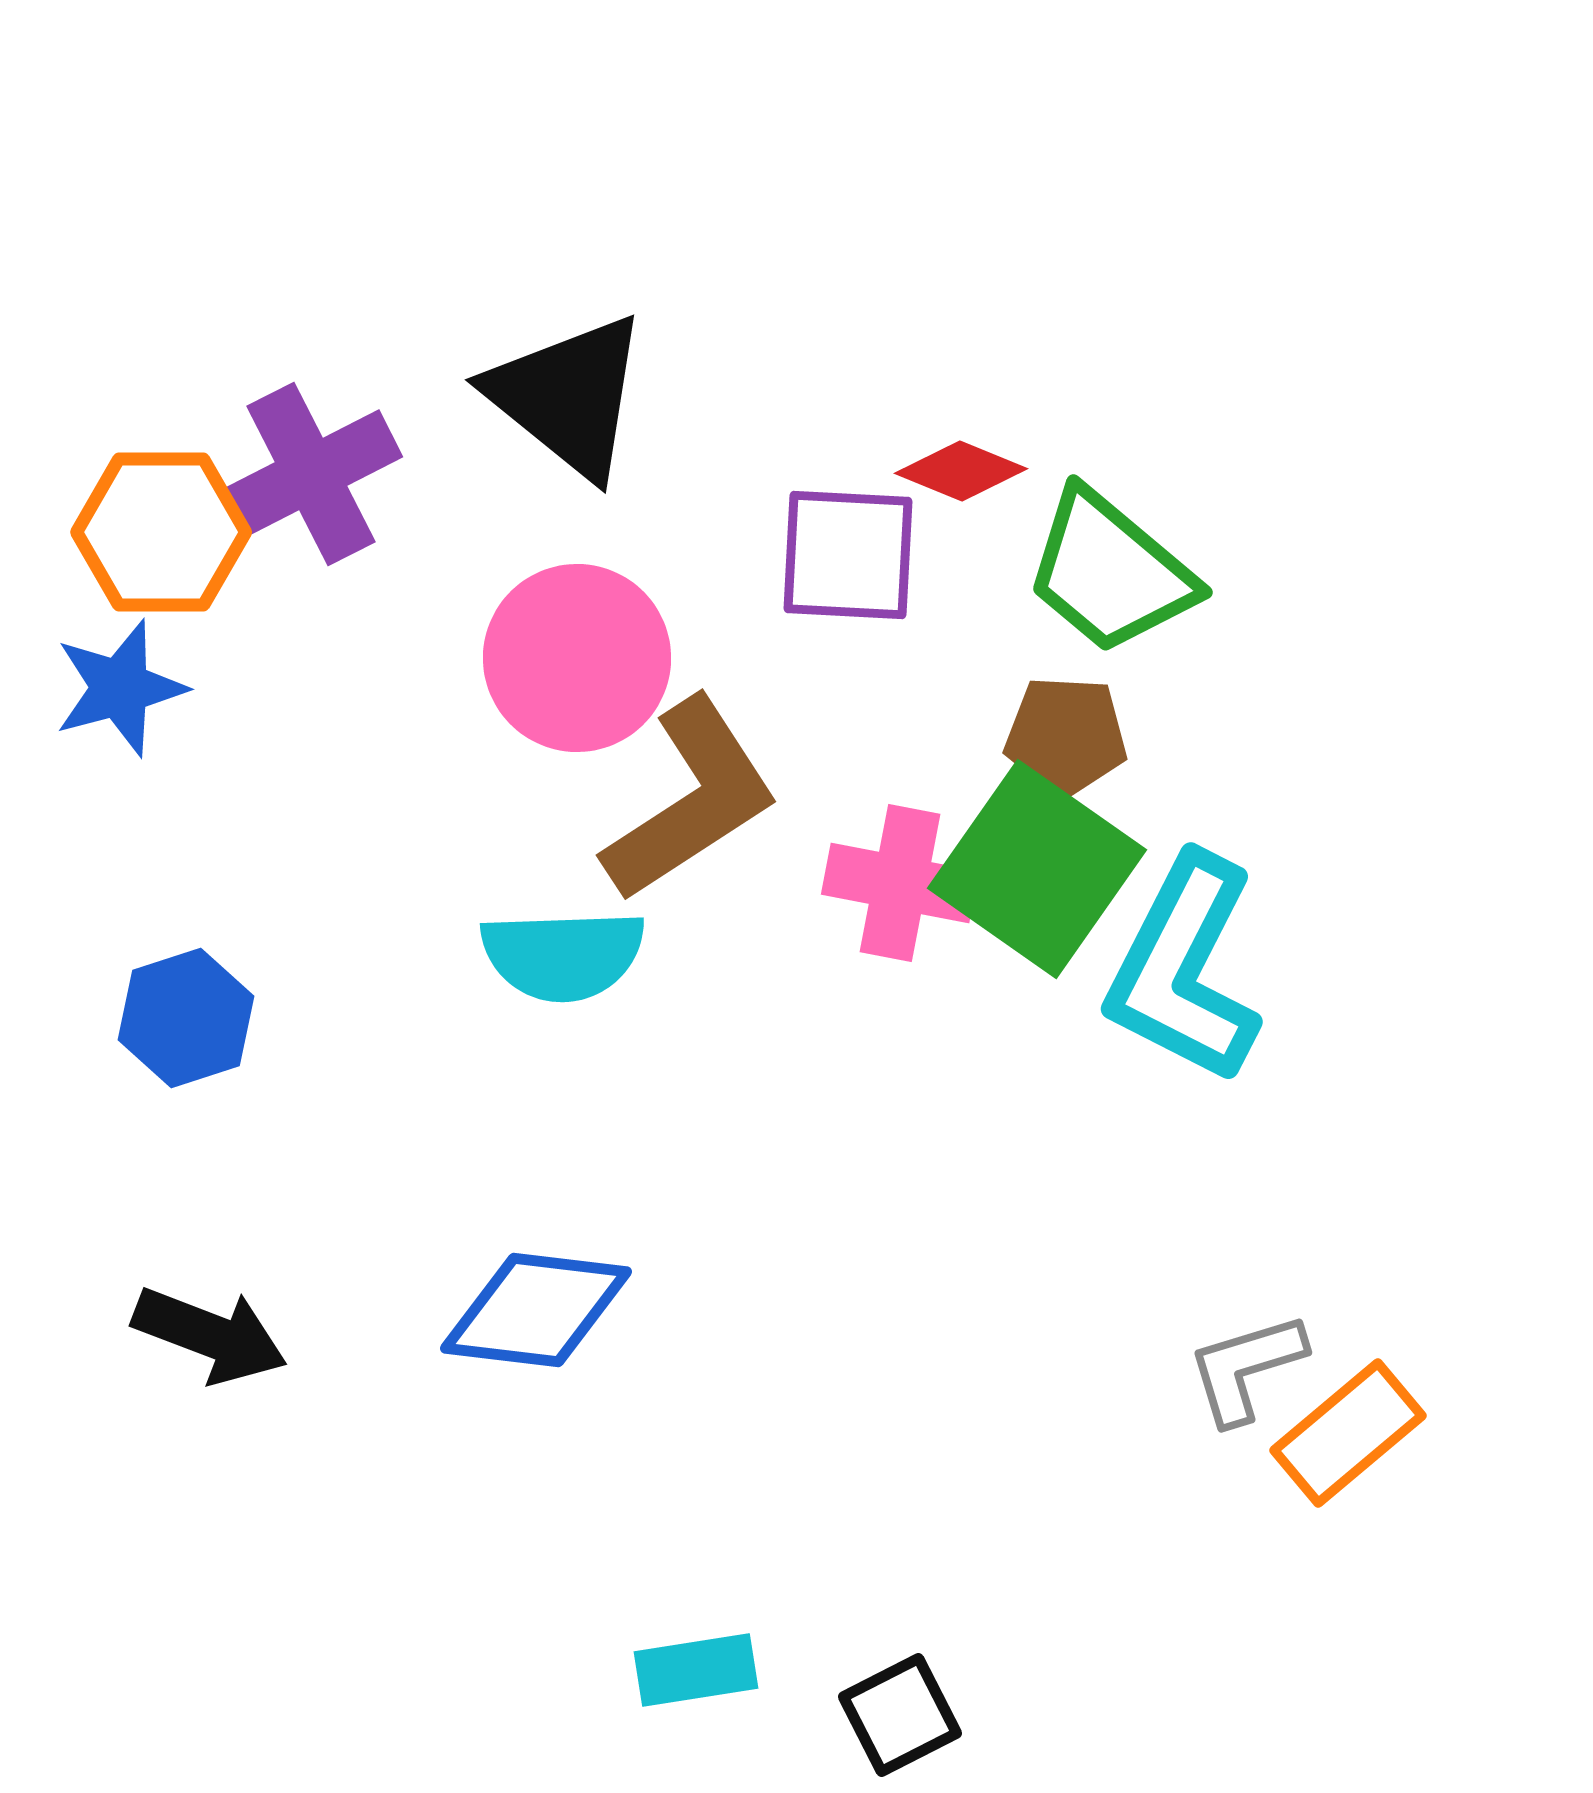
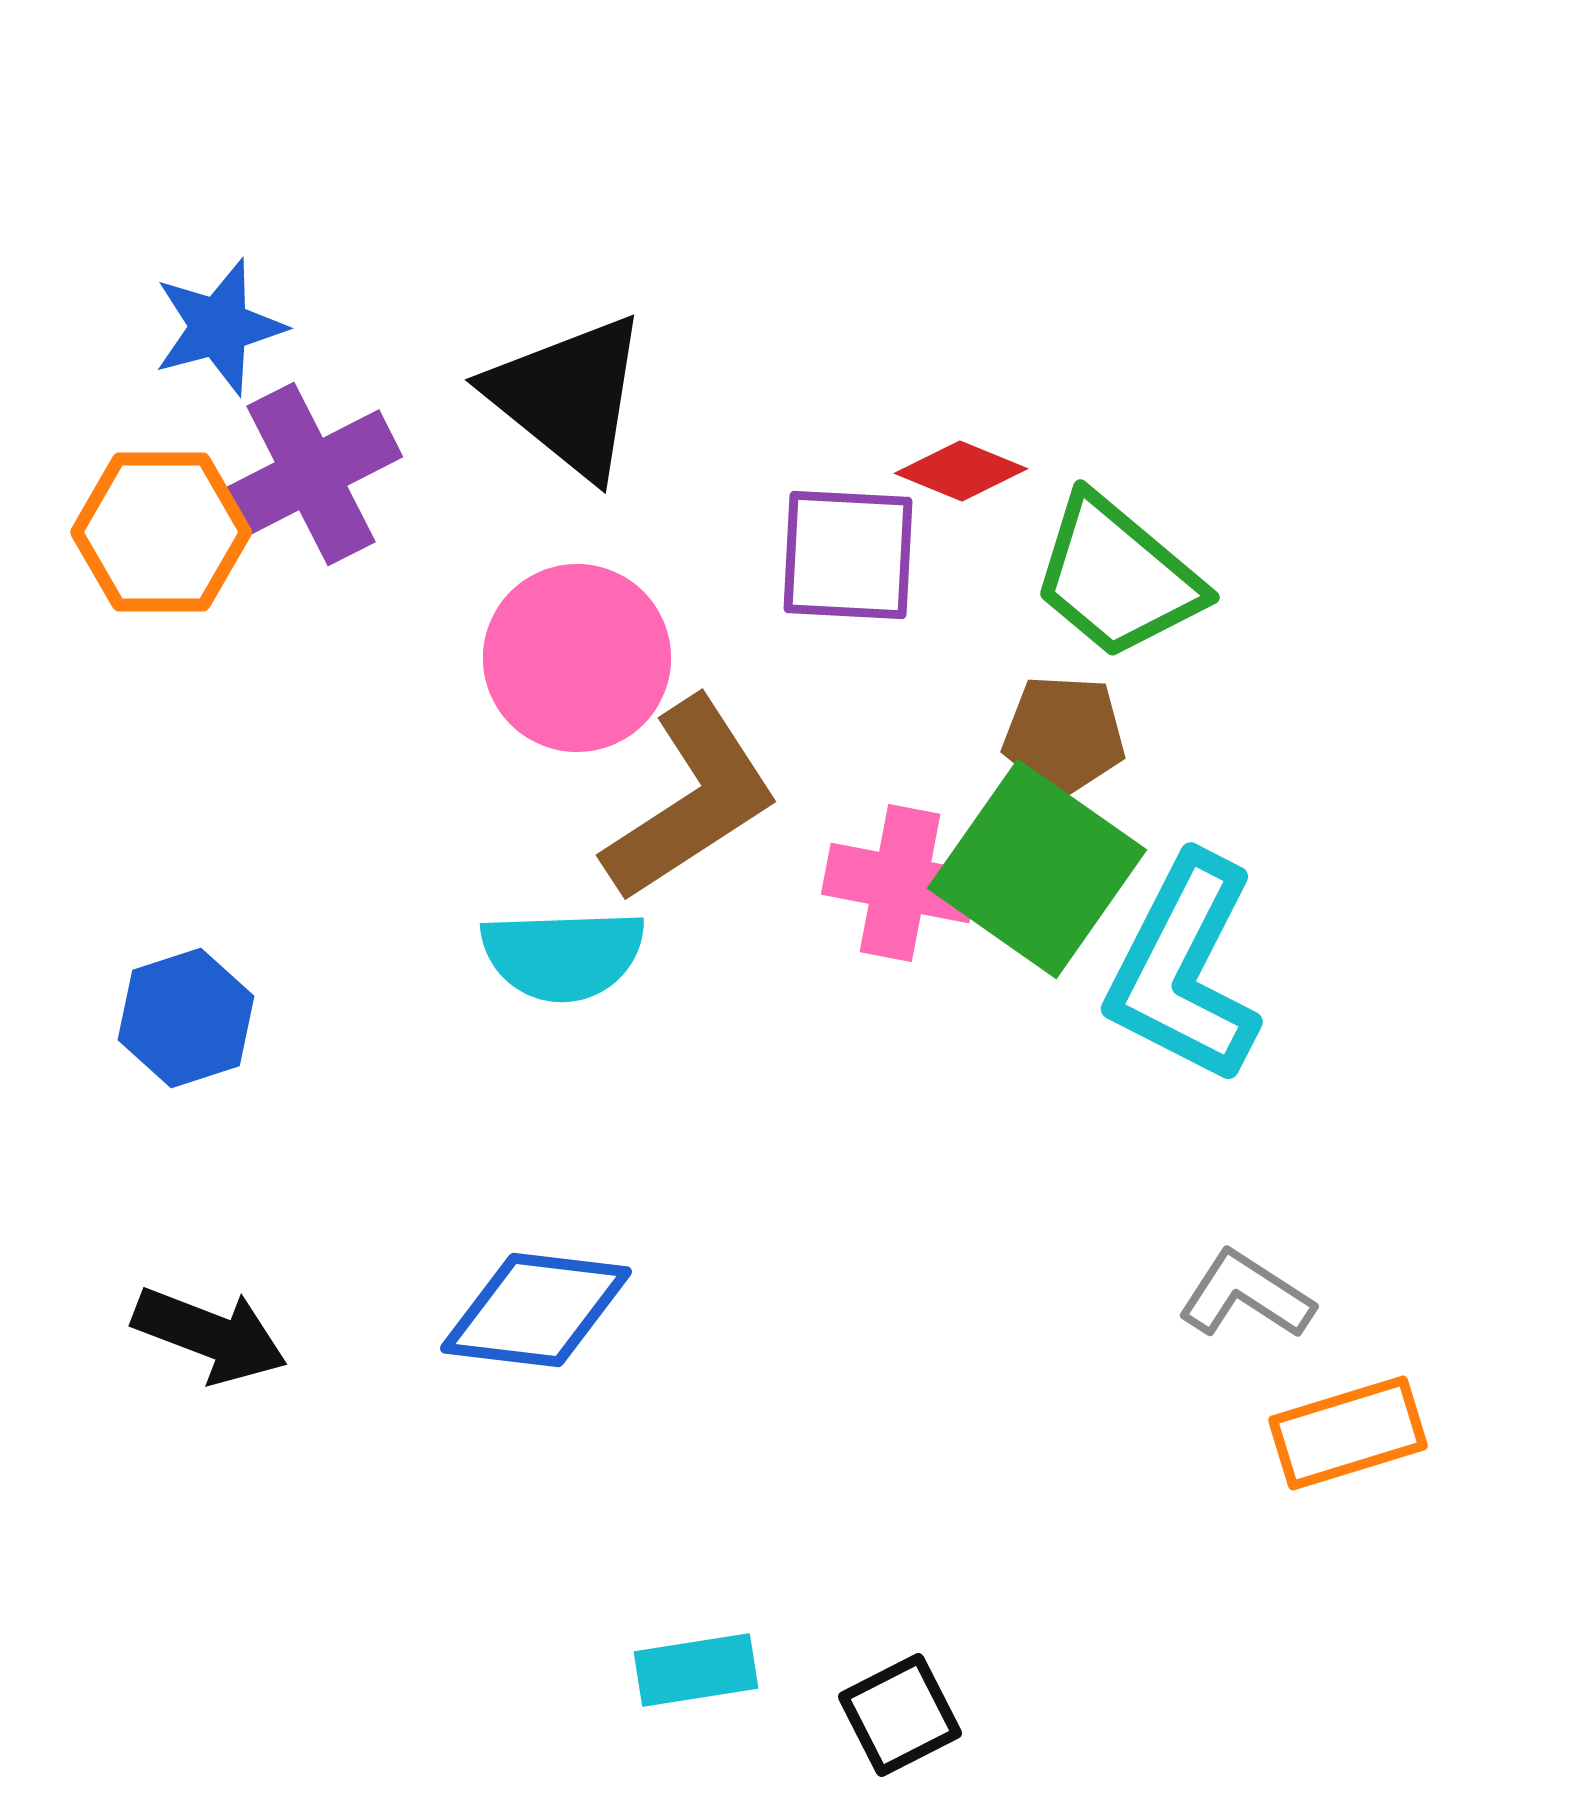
green trapezoid: moved 7 px right, 5 px down
blue star: moved 99 px right, 361 px up
brown pentagon: moved 2 px left, 1 px up
gray L-shape: moved 73 px up; rotated 50 degrees clockwise
orange rectangle: rotated 23 degrees clockwise
